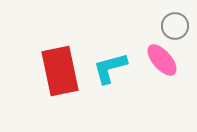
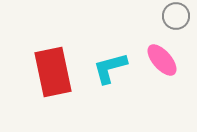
gray circle: moved 1 px right, 10 px up
red rectangle: moved 7 px left, 1 px down
